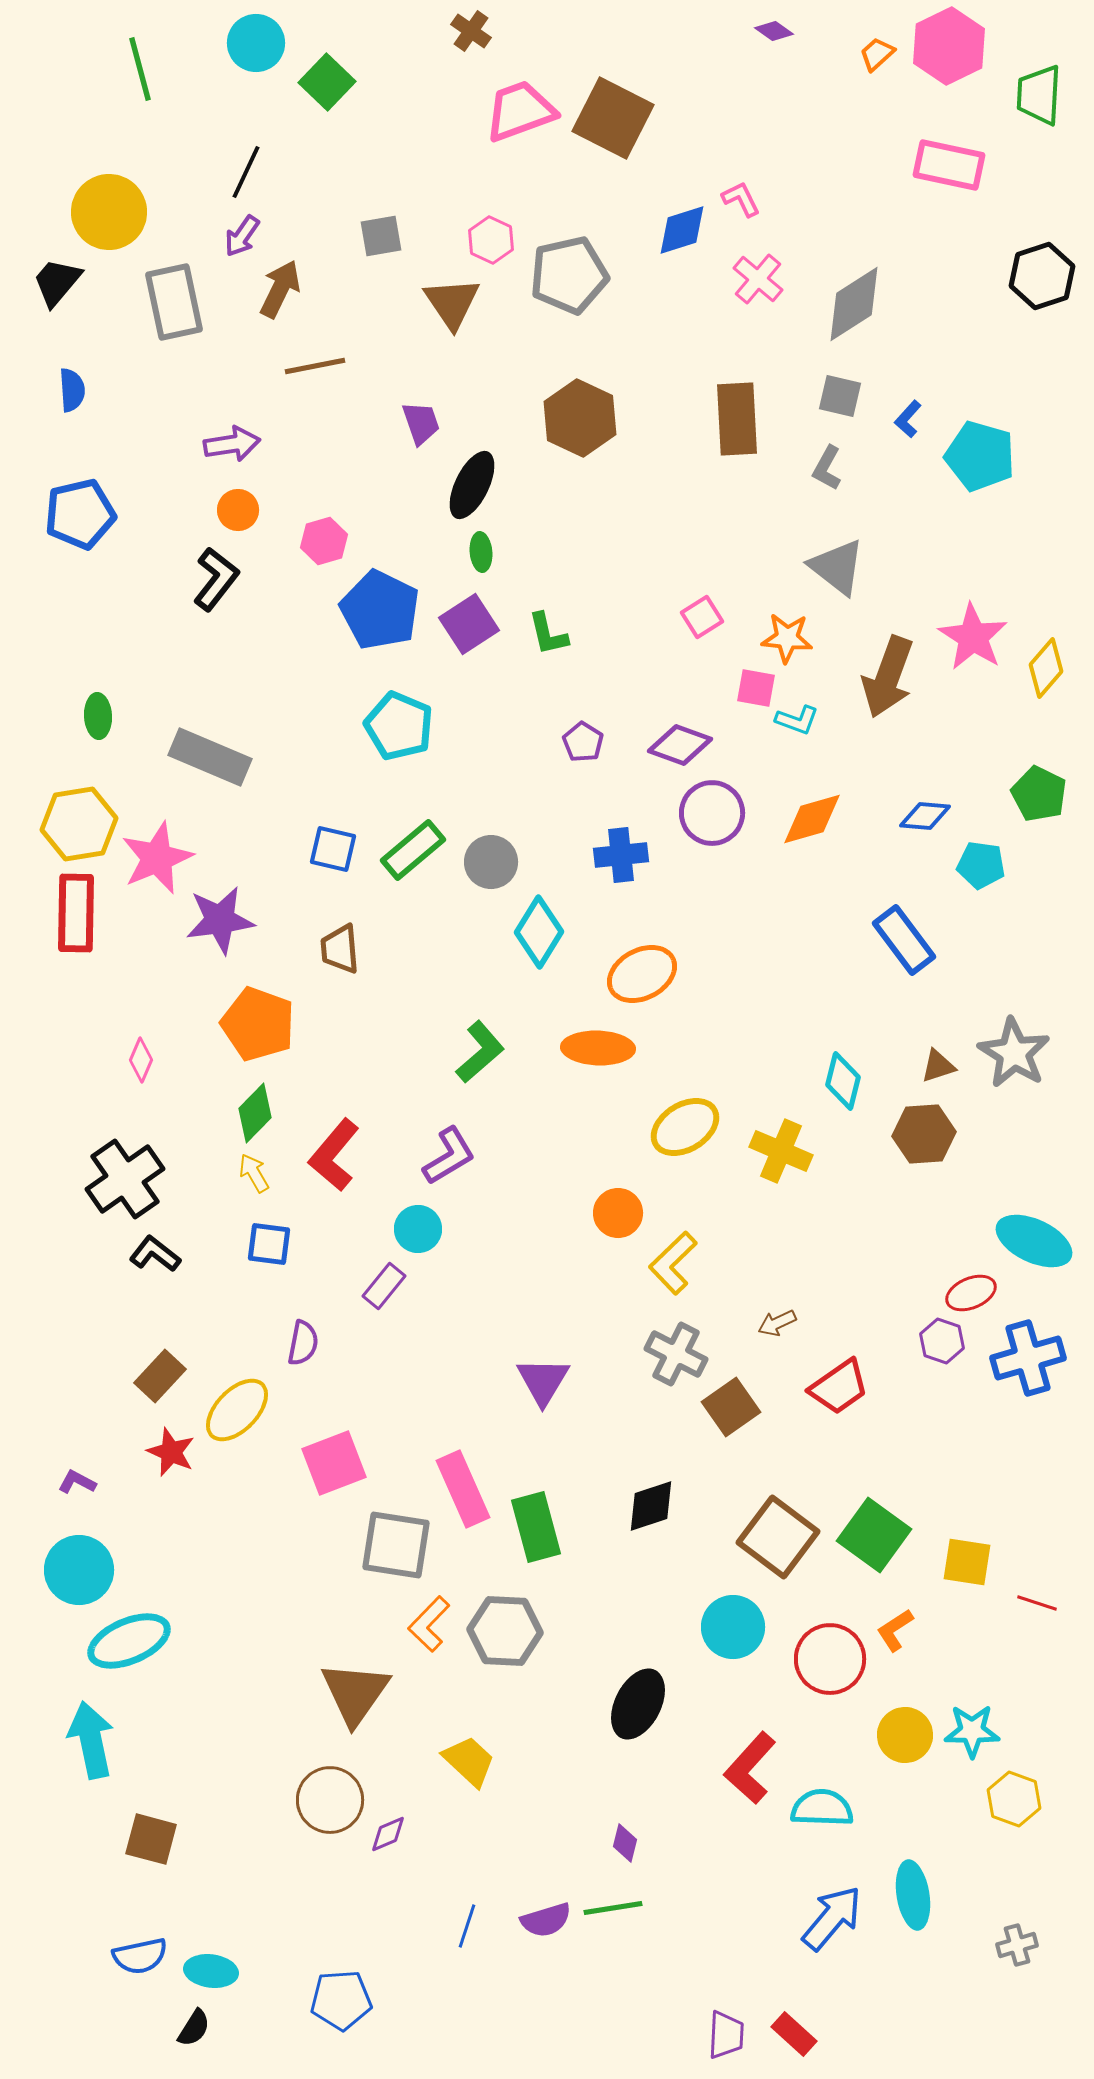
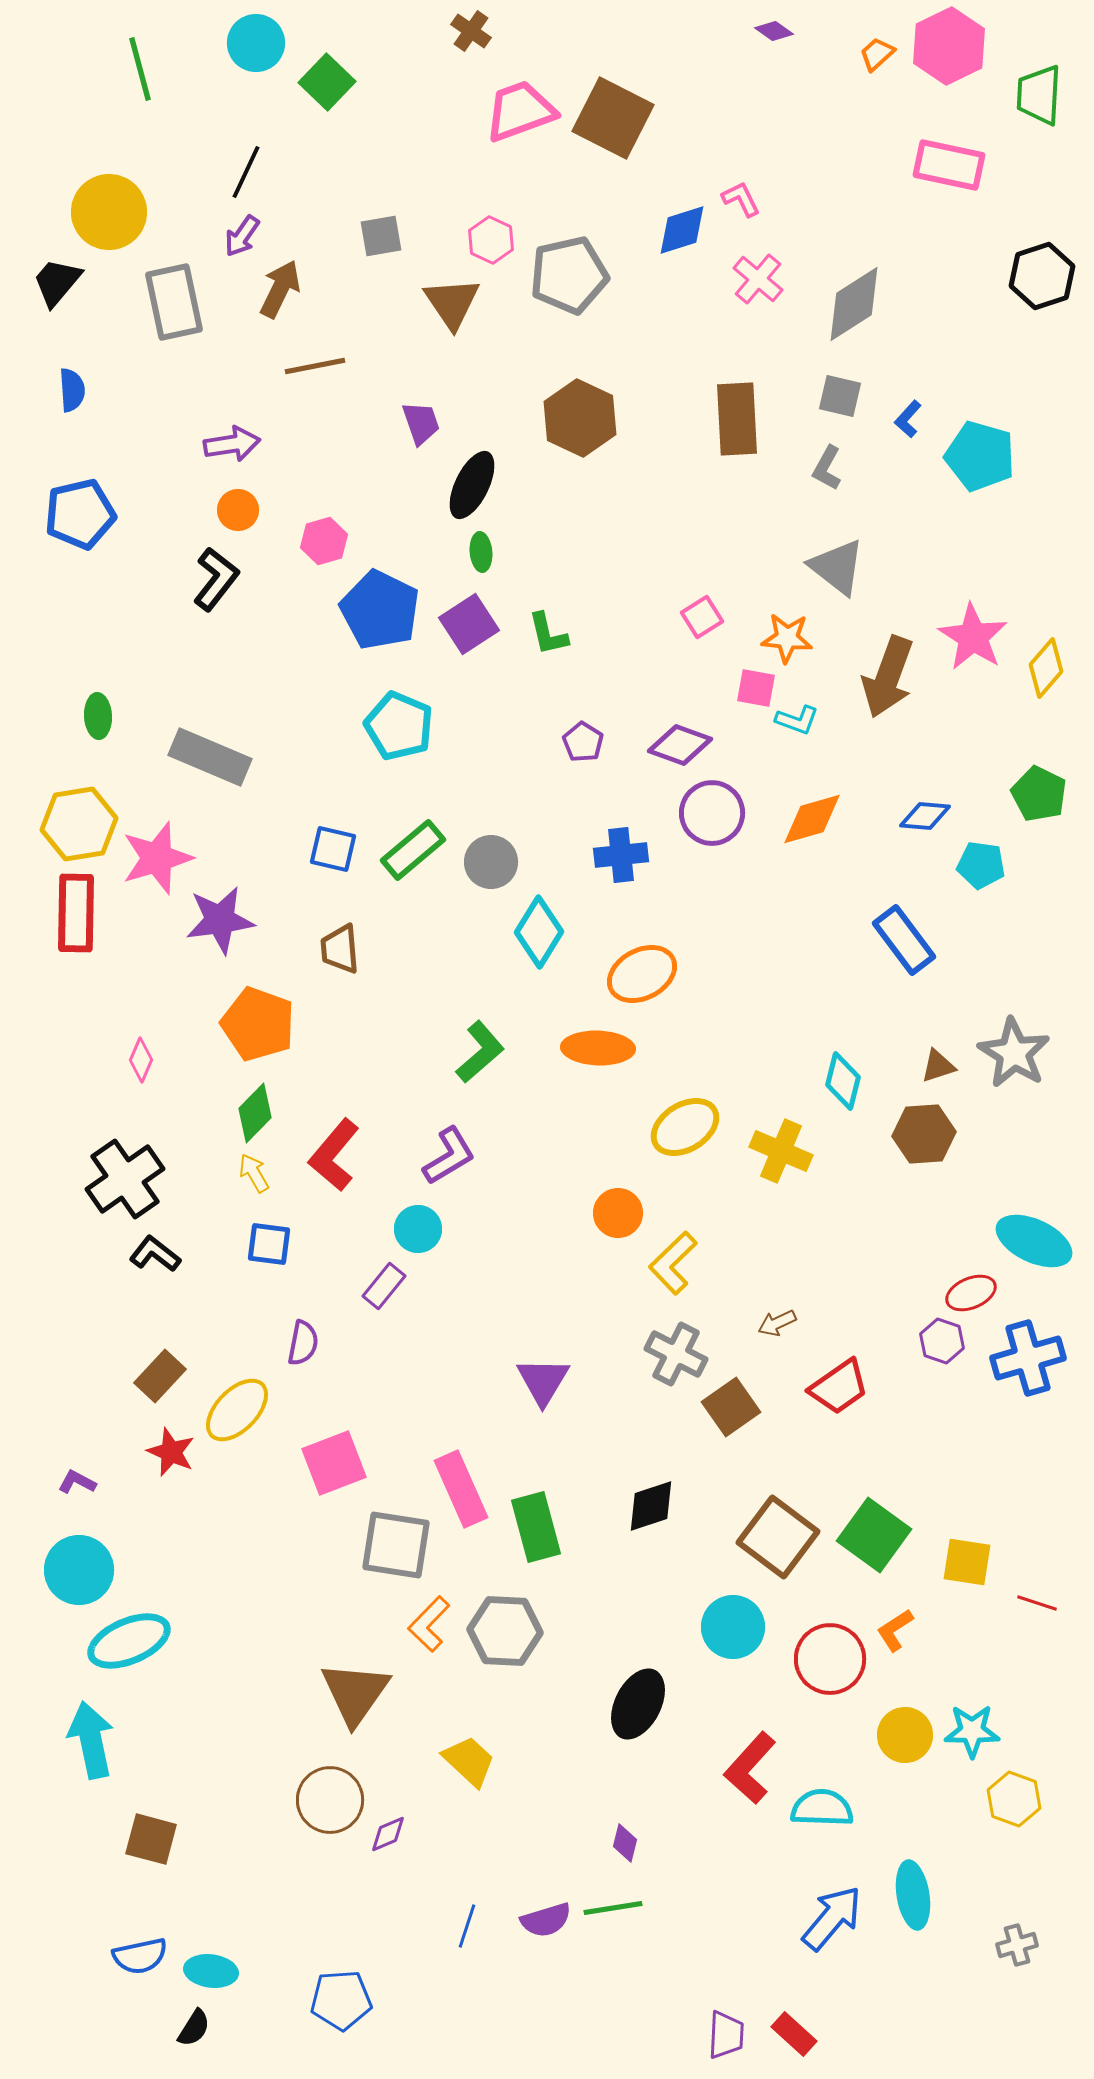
pink star at (157, 858): rotated 6 degrees clockwise
pink rectangle at (463, 1489): moved 2 px left
